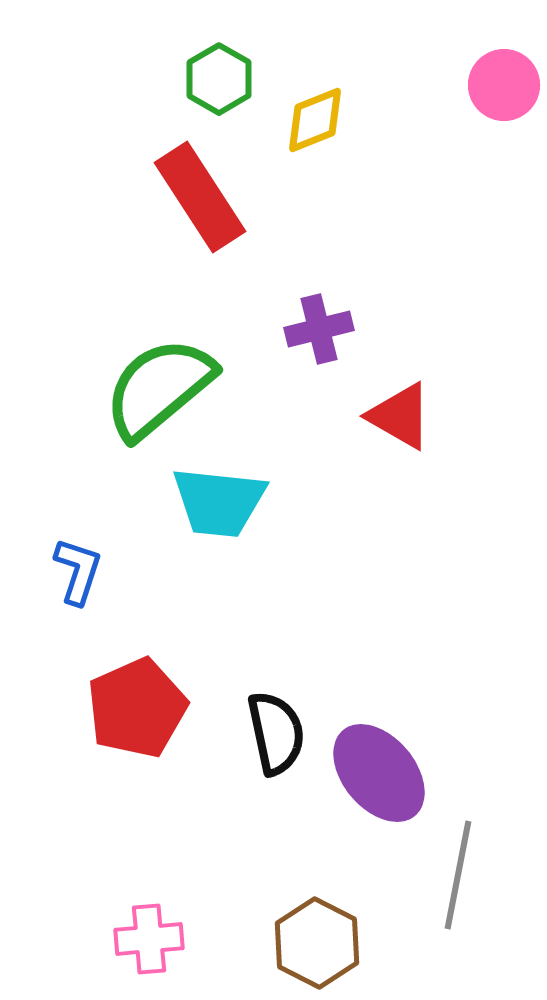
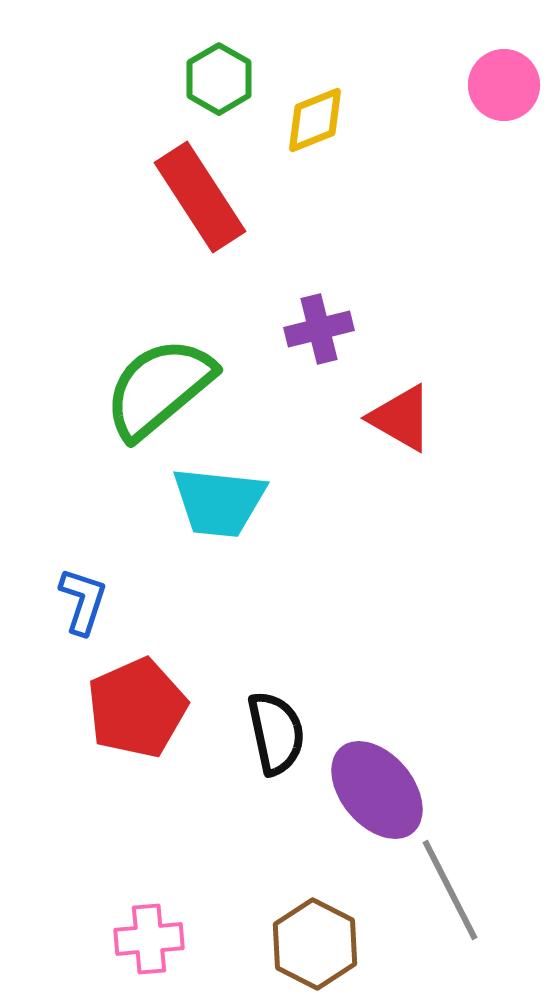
red triangle: moved 1 px right, 2 px down
blue L-shape: moved 5 px right, 30 px down
purple ellipse: moved 2 px left, 17 px down
gray line: moved 8 px left, 15 px down; rotated 38 degrees counterclockwise
brown hexagon: moved 2 px left, 1 px down
